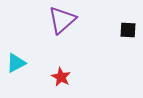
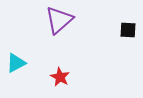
purple triangle: moved 3 px left
red star: moved 1 px left
